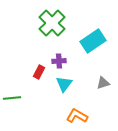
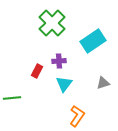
red rectangle: moved 2 px left, 1 px up
orange L-shape: rotated 95 degrees clockwise
